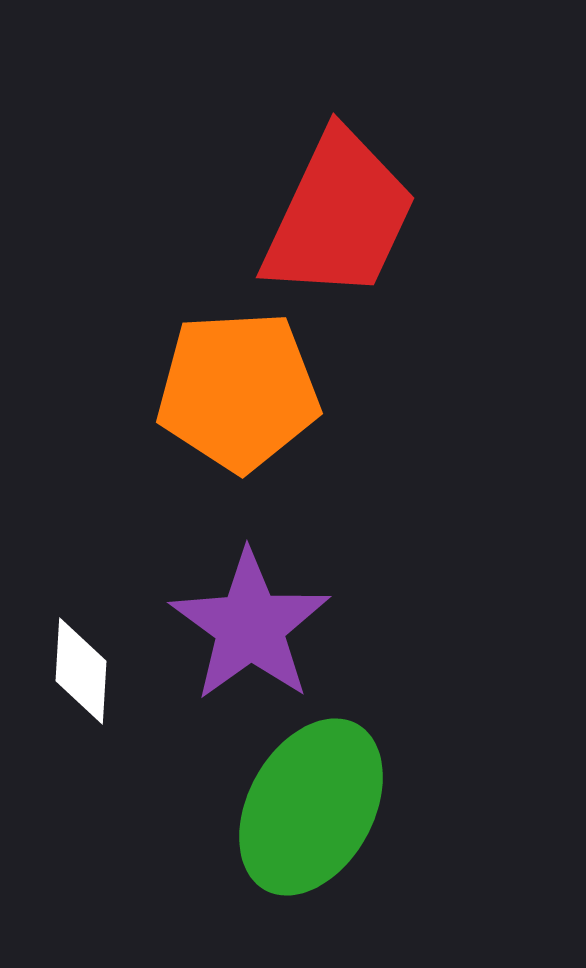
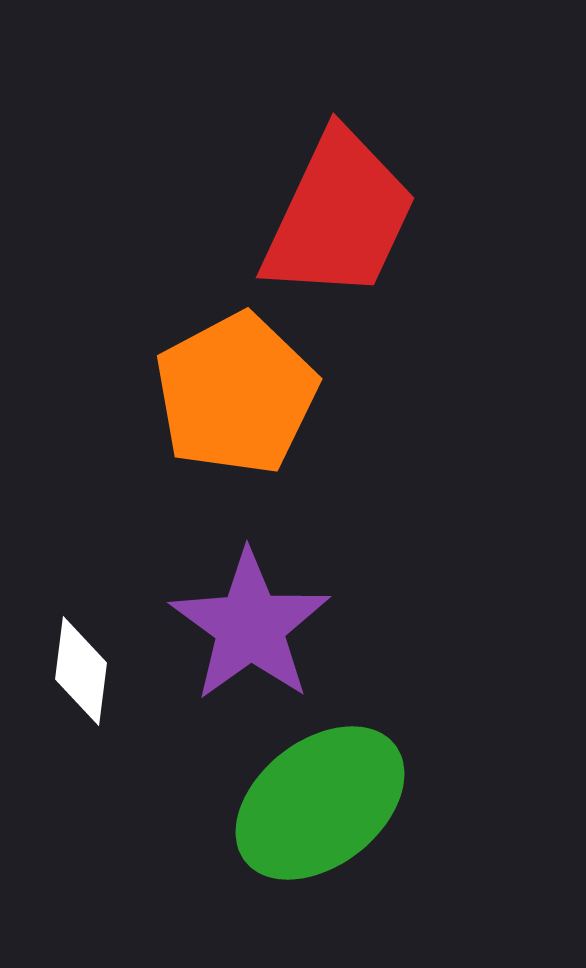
orange pentagon: moved 2 px left, 3 px down; rotated 25 degrees counterclockwise
white diamond: rotated 4 degrees clockwise
green ellipse: moved 9 px right, 4 px up; rotated 23 degrees clockwise
